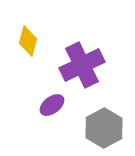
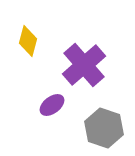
purple cross: moved 2 px right; rotated 15 degrees counterclockwise
gray hexagon: rotated 12 degrees counterclockwise
